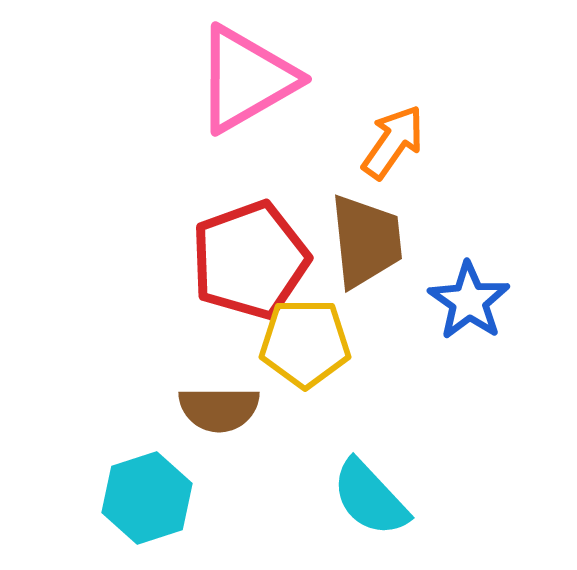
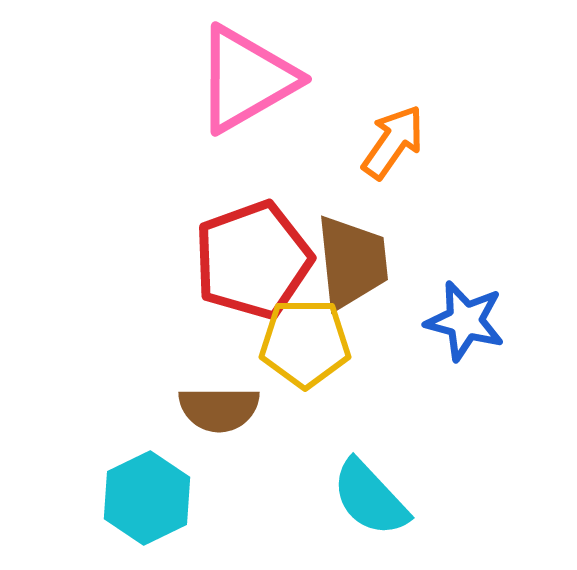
brown trapezoid: moved 14 px left, 21 px down
red pentagon: moved 3 px right
blue star: moved 4 px left, 20 px down; rotated 20 degrees counterclockwise
cyan hexagon: rotated 8 degrees counterclockwise
